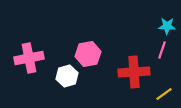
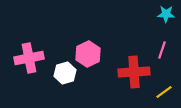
cyan star: moved 1 px left, 12 px up
pink hexagon: rotated 15 degrees counterclockwise
white hexagon: moved 2 px left, 3 px up
yellow line: moved 2 px up
